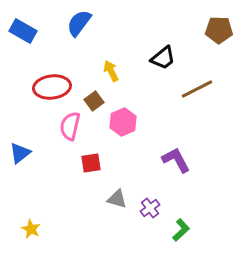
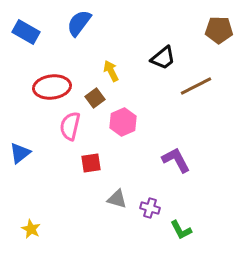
blue rectangle: moved 3 px right, 1 px down
brown line: moved 1 px left, 3 px up
brown square: moved 1 px right, 3 px up
purple cross: rotated 36 degrees counterclockwise
green L-shape: rotated 105 degrees clockwise
